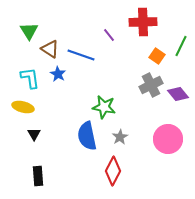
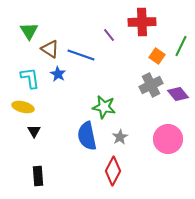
red cross: moved 1 px left
black triangle: moved 3 px up
